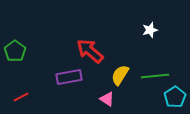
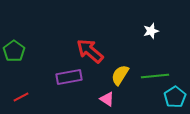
white star: moved 1 px right, 1 px down
green pentagon: moved 1 px left
